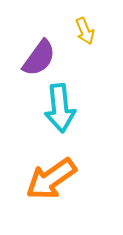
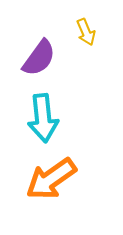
yellow arrow: moved 1 px right, 1 px down
cyan arrow: moved 17 px left, 10 px down
